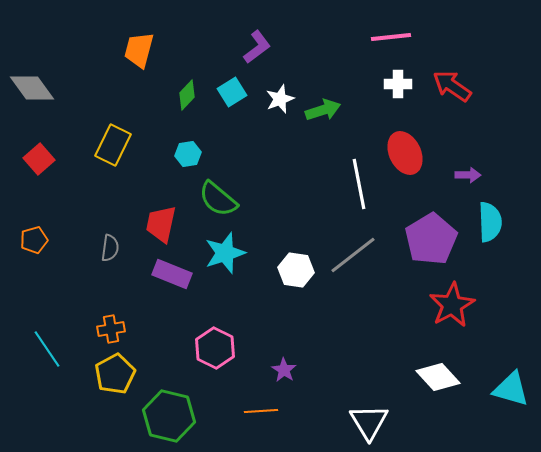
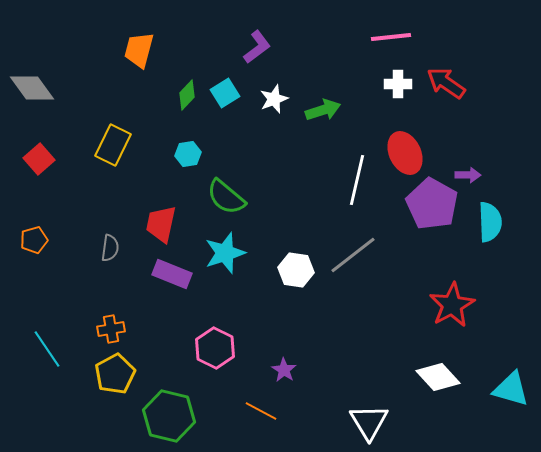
red arrow: moved 6 px left, 3 px up
cyan square: moved 7 px left, 1 px down
white star: moved 6 px left
white line: moved 2 px left, 4 px up; rotated 24 degrees clockwise
green semicircle: moved 8 px right, 2 px up
purple pentagon: moved 1 px right, 35 px up; rotated 12 degrees counterclockwise
orange line: rotated 32 degrees clockwise
